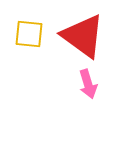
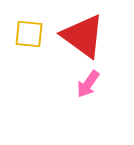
pink arrow: rotated 52 degrees clockwise
